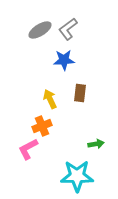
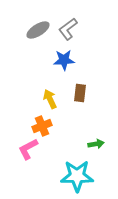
gray ellipse: moved 2 px left
